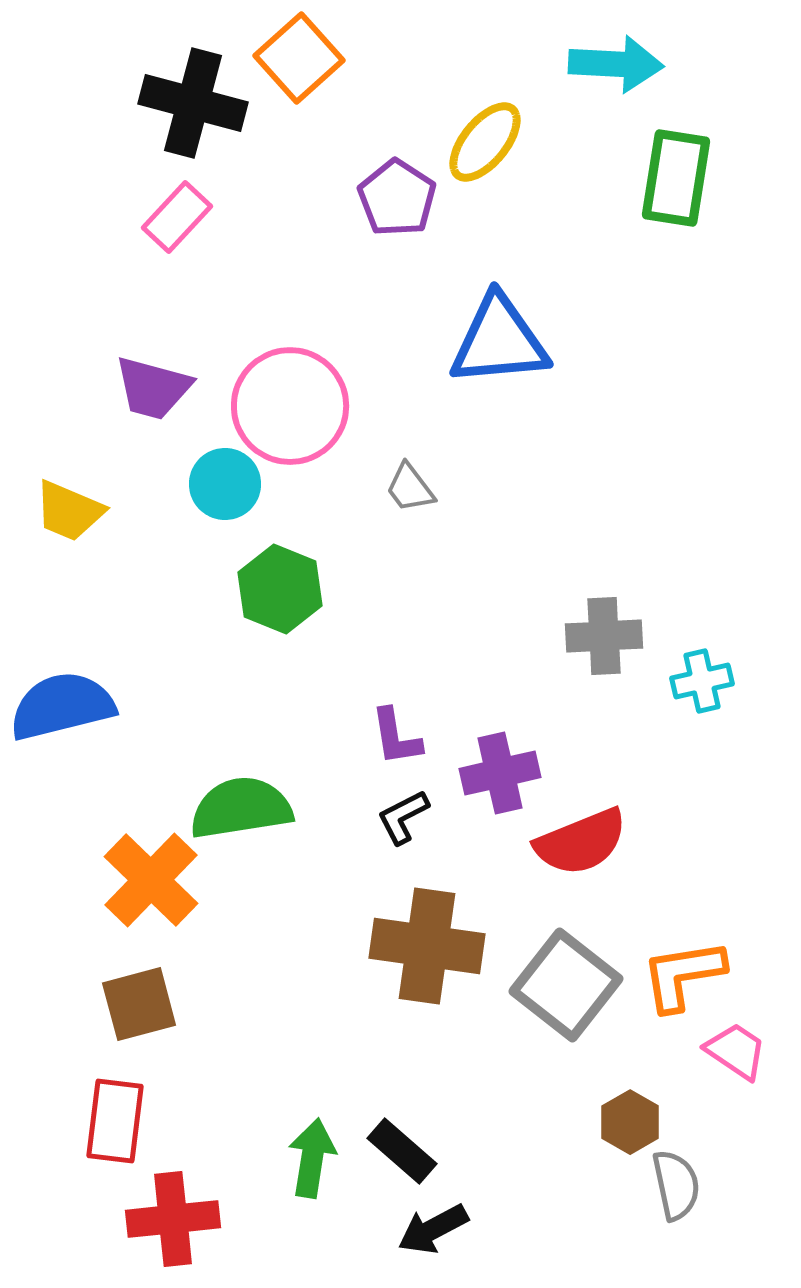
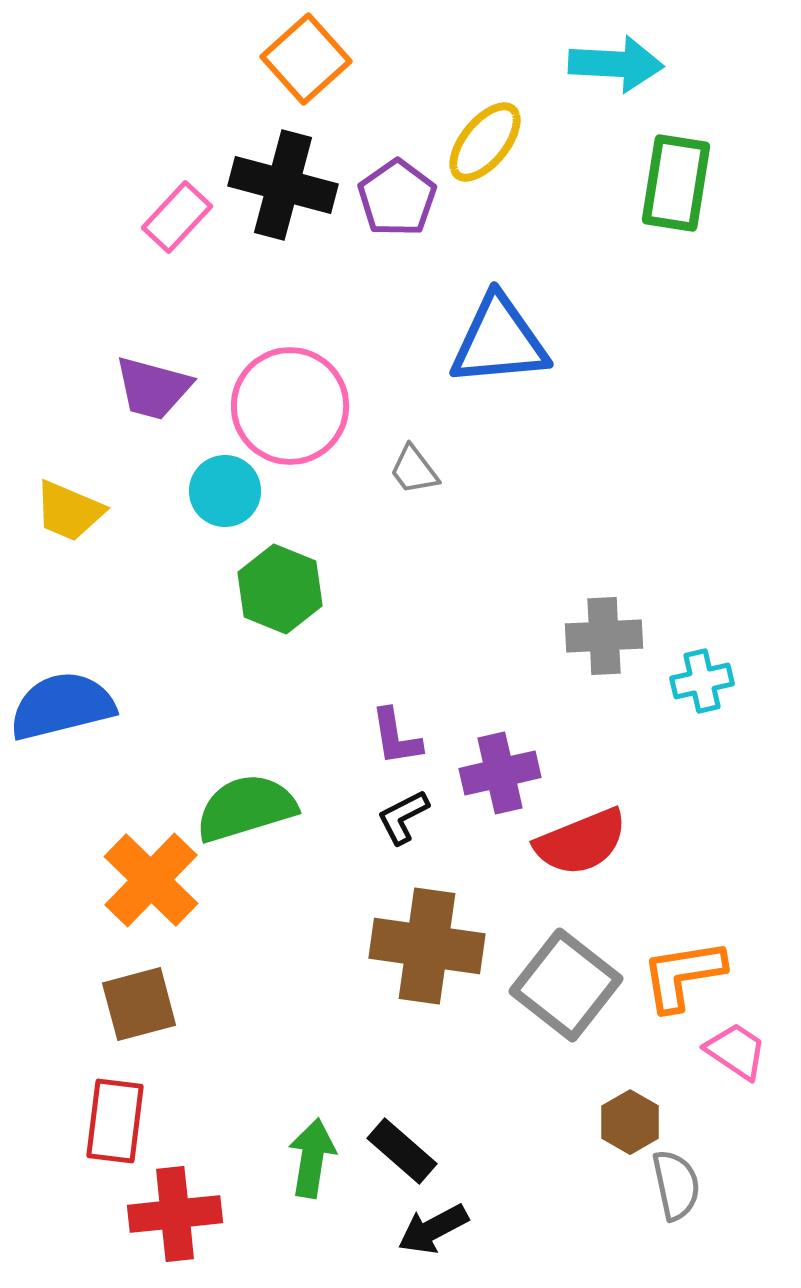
orange square: moved 7 px right, 1 px down
black cross: moved 90 px right, 82 px down
green rectangle: moved 5 px down
purple pentagon: rotated 4 degrees clockwise
cyan circle: moved 7 px down
gray trapezoid: moved 4 px right, 18 px up
green semicircle: moved 5 px right; rotated 8 degrees counterclockwise
red cross: moved 2 px right, 5 px up
